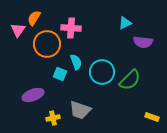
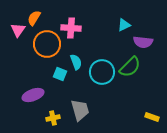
cyan triangle: moved 1 px left, 2 px down
green semicircle: moved 13 px up
gray trapezoid: rotated 125 degrees counterclockwise
